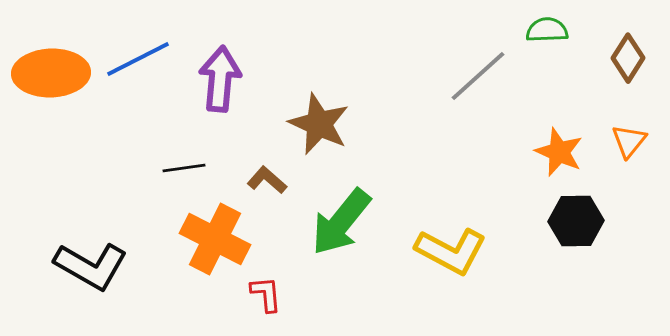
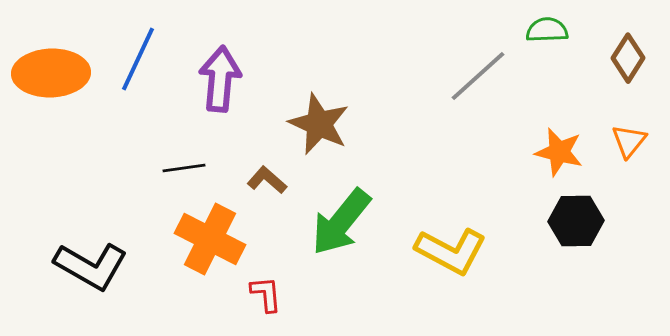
blue line: rotated 38 degrees counterclockwise
orange star: rotated 9 degrees counterclockwise
orange cross: moved 5 px left
